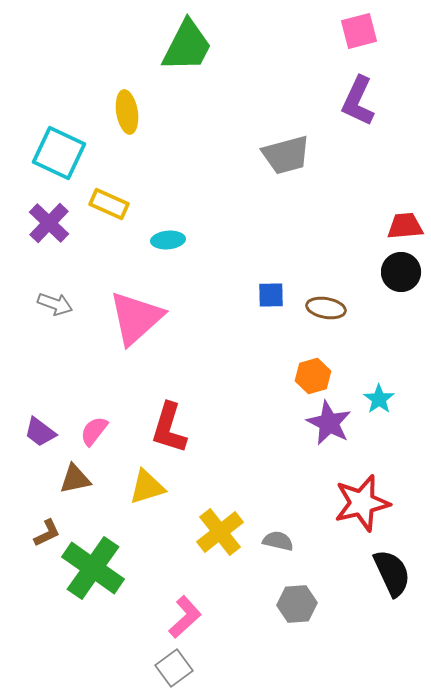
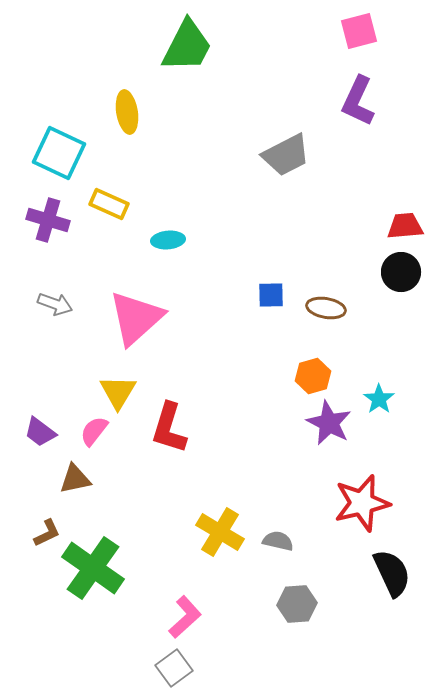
gray trapezoid: rotated 12 degrees counterclockwise
purple cross: moved 1 px left, 3 px up; rotated 27 degrees counterclockwise
yellow triangle: moved 29 px left, 95 px up; rotated 42 degrees counterclockwise
yellow cross: rotated 21 degrees counterclockwise
